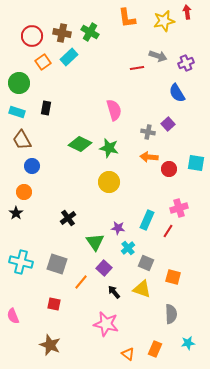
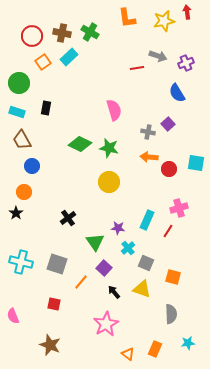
pink star at (106, 324): rotated 30 degrees clockwise
